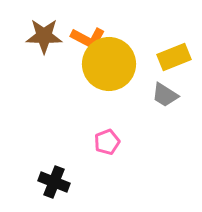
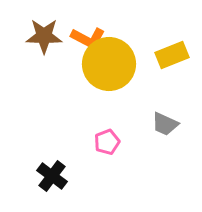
yellow rectangle: moved 2 px left, 2 px up
gray trapezoid: moved 29 px down; rotated 8 degrees counterclockwise
black cross: moved 2 px left, 6 px up; rotated 16 degrees clockwise
